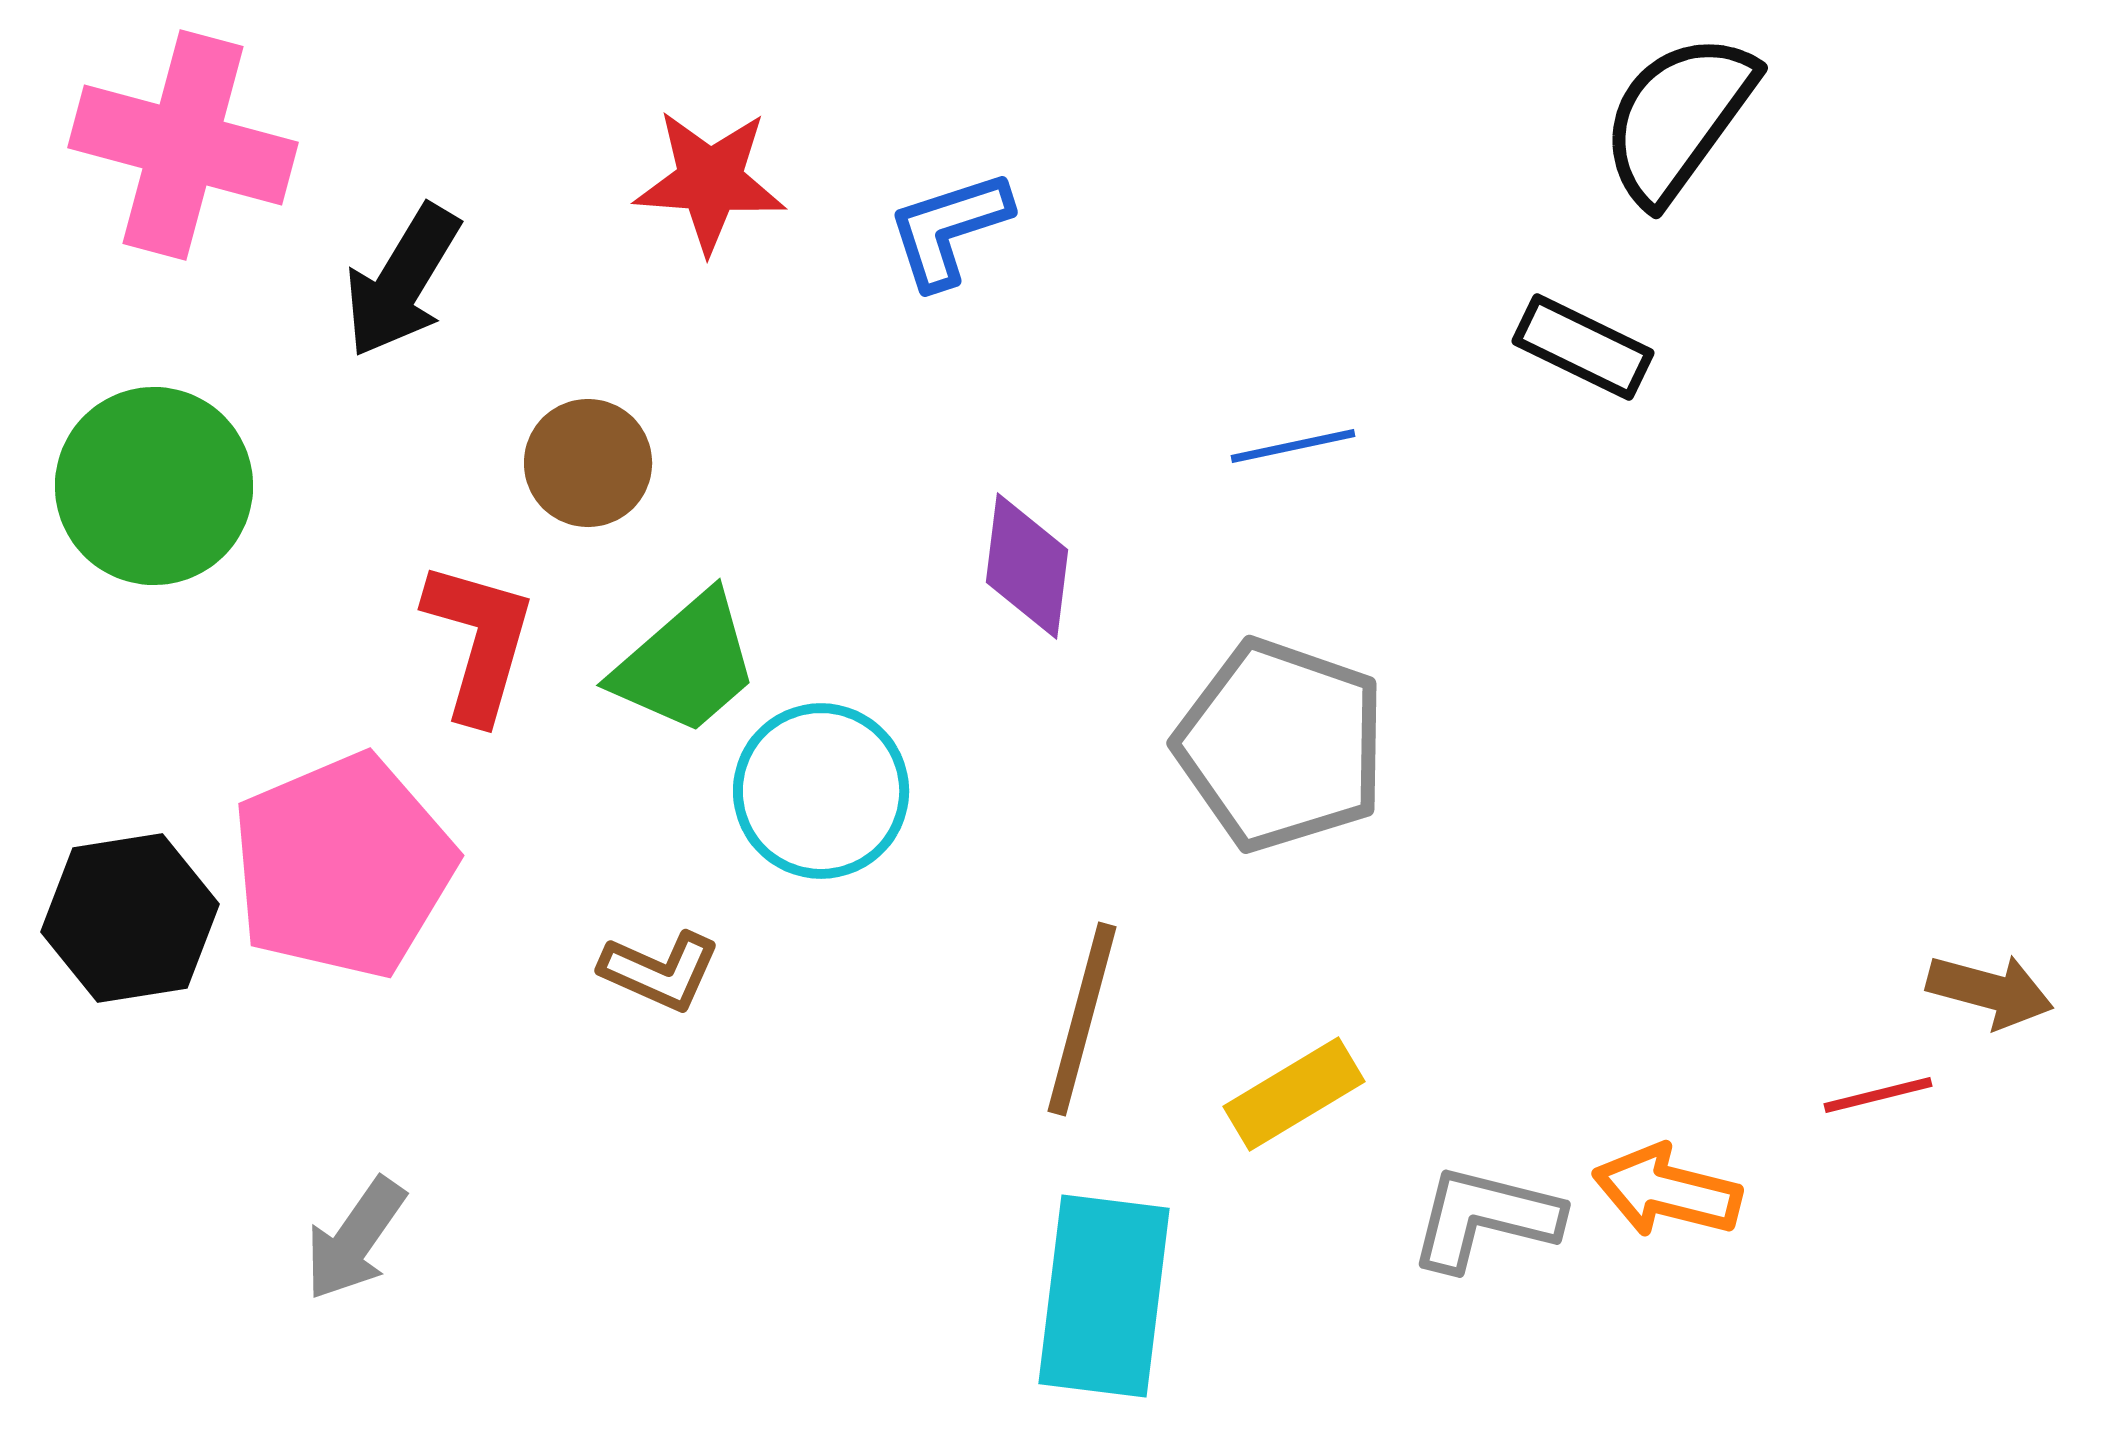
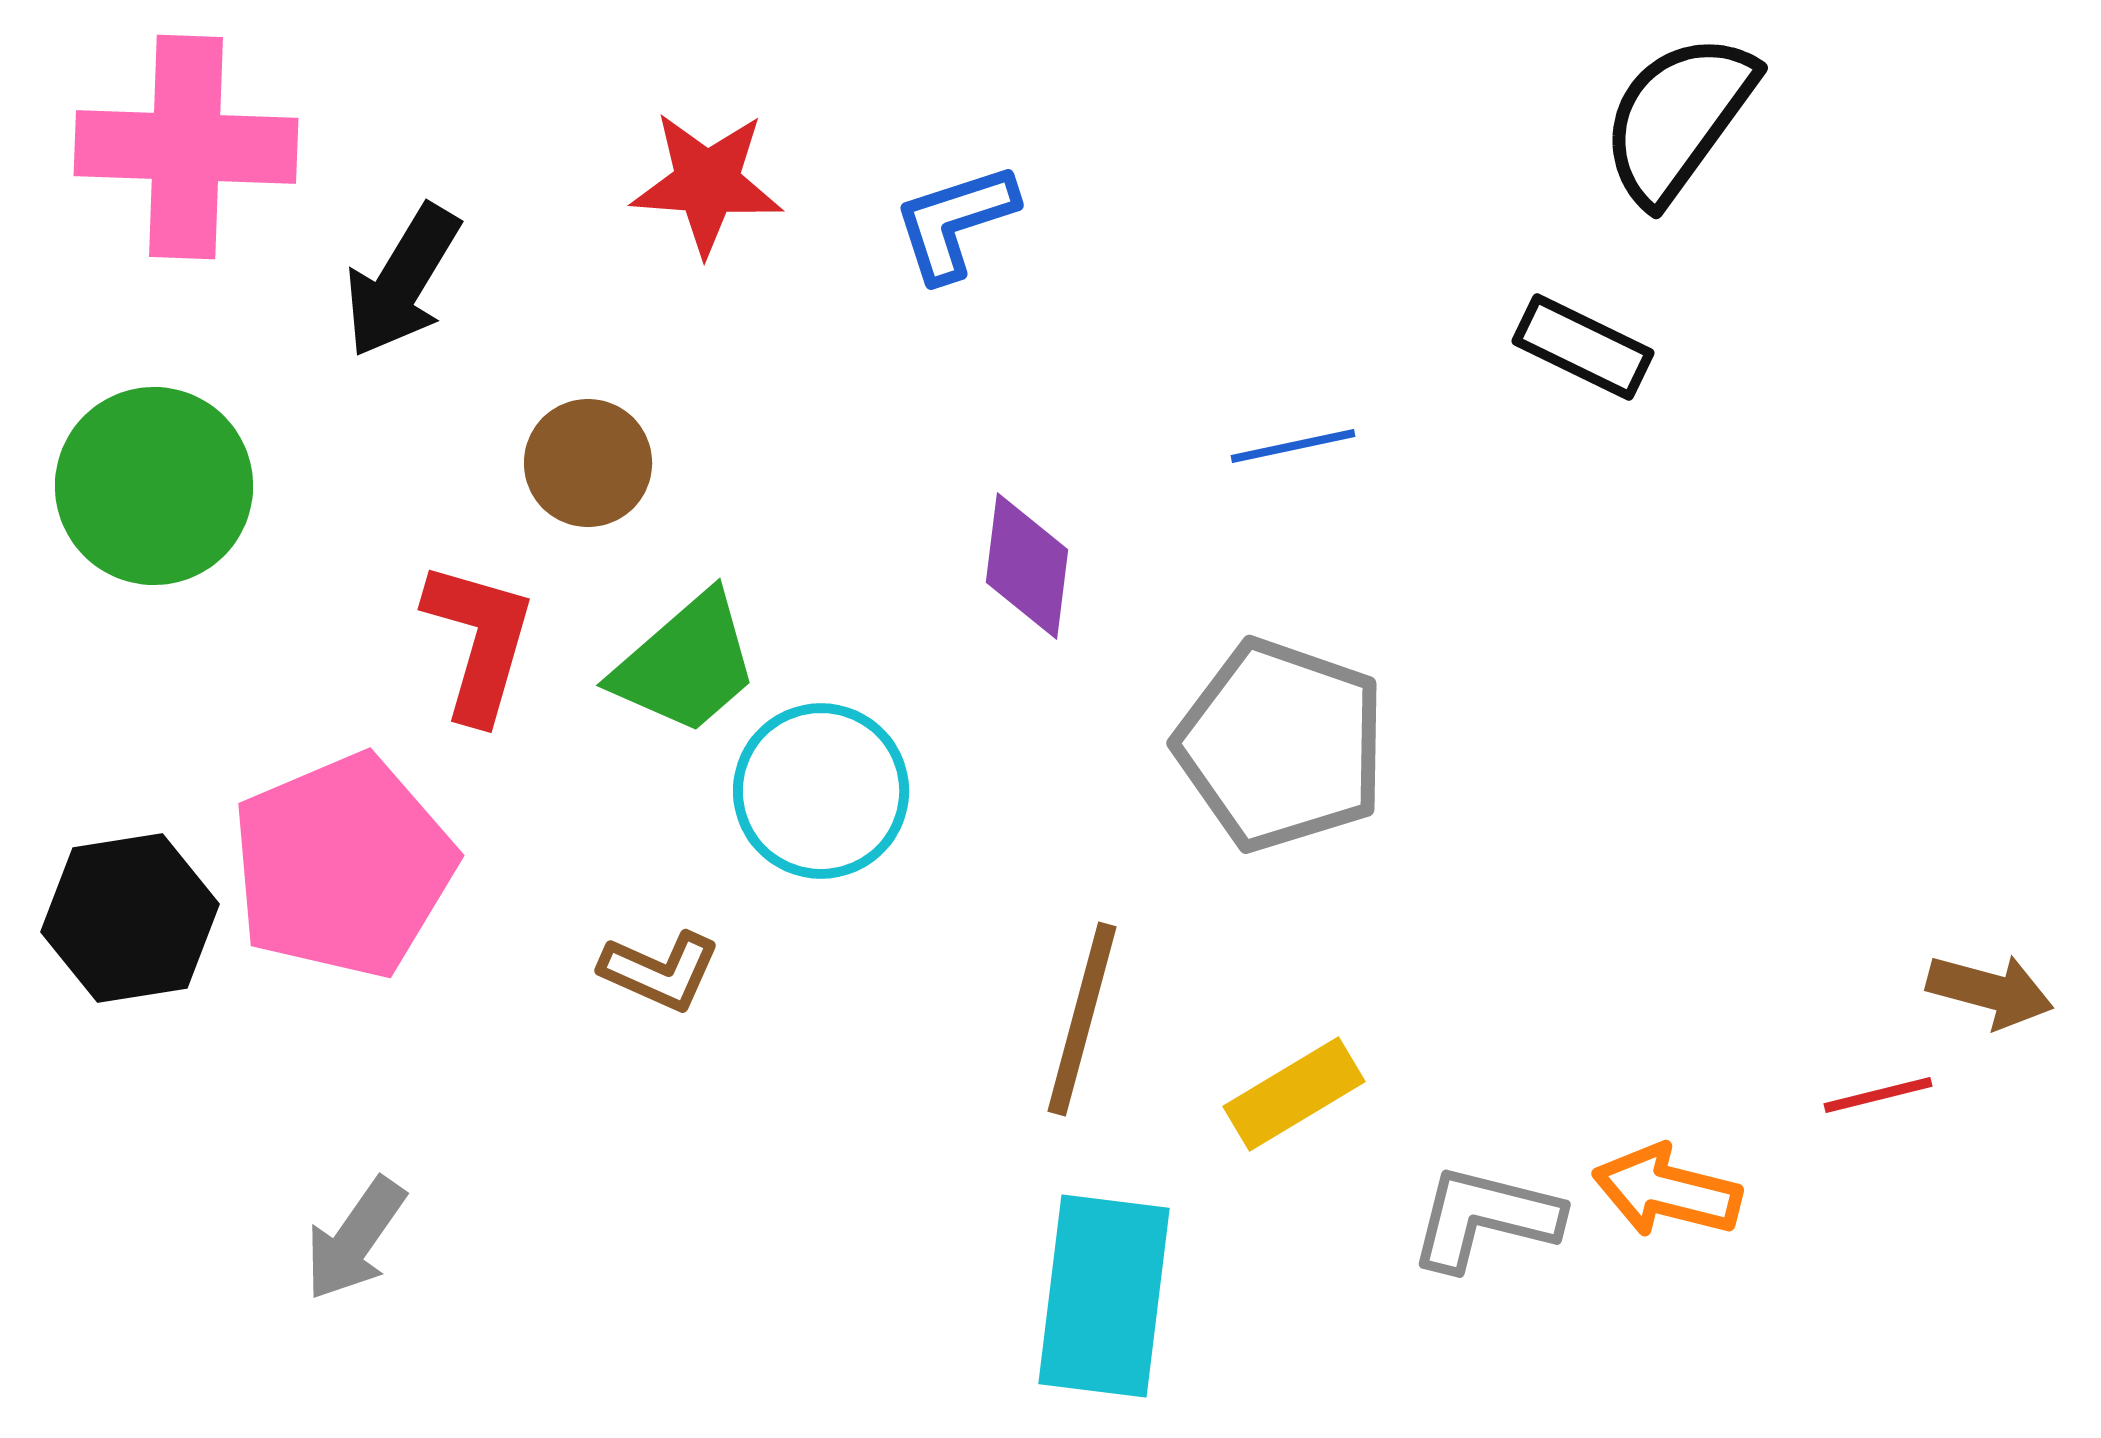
pink cross: moved 3 px right, 2 px down; rotated 13 degrees counterclockwise
red star: moved 3 px left, 2 px down
blue L-shape: moved 6 px right, 7 px up
